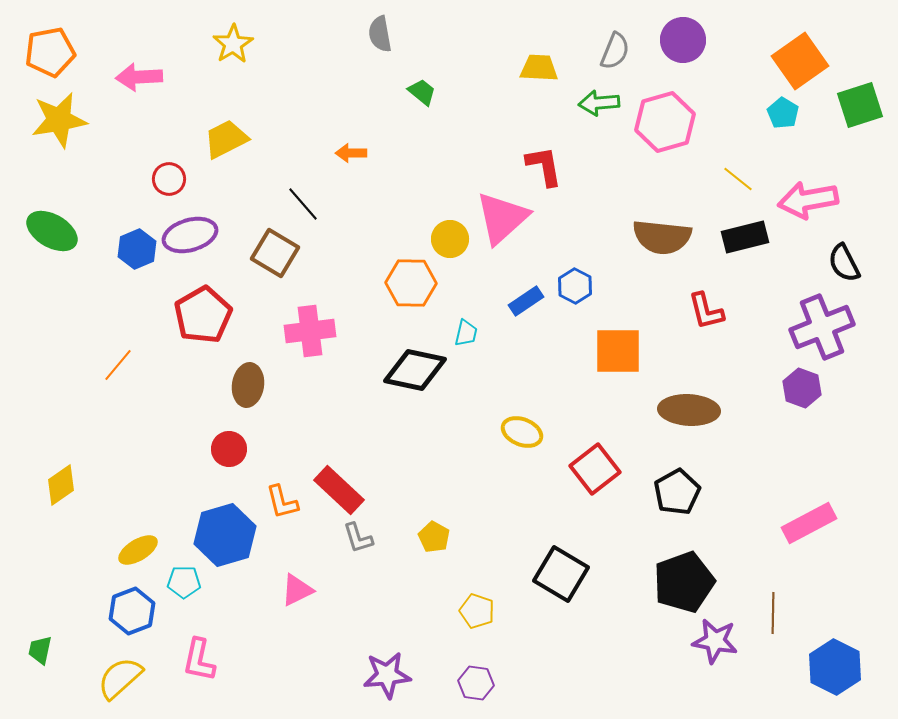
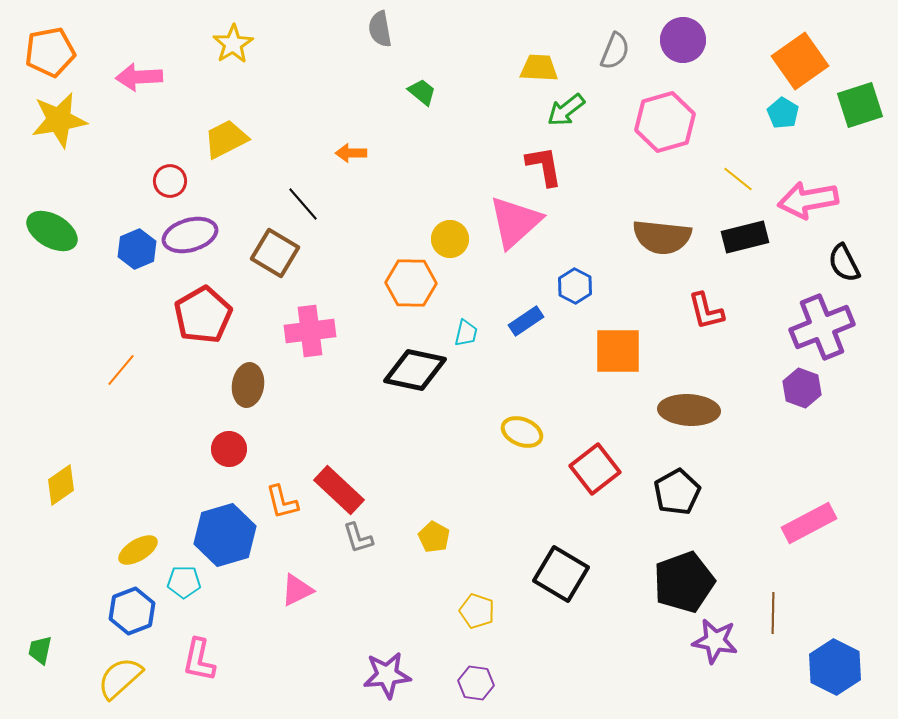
gray semicircle at (380, 34): moved 5 px up
green arrow at (599, 103): moved 33 px left, 7 px down; rotated 33 degrees counterclockwise
red circle at (169, 179): moved 1 px right, 2 px down
pink triangle at (502, 218): moved 13 px right, 4 px down
blue rectangle at (526, 301): moved 20 px down
orange line at (118, 365): moved 3 px right, 5 px down
